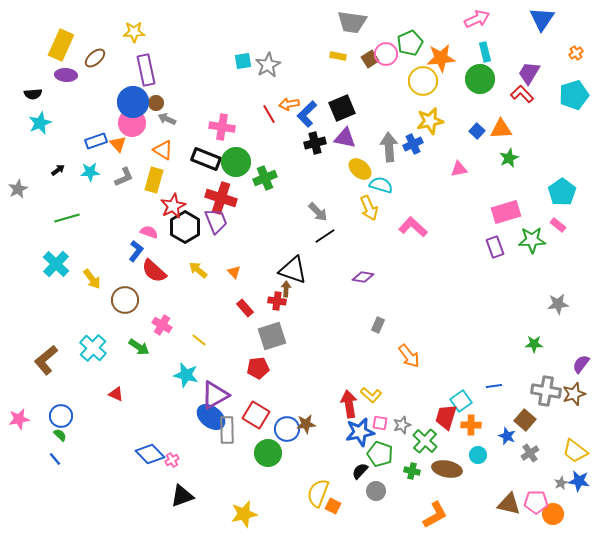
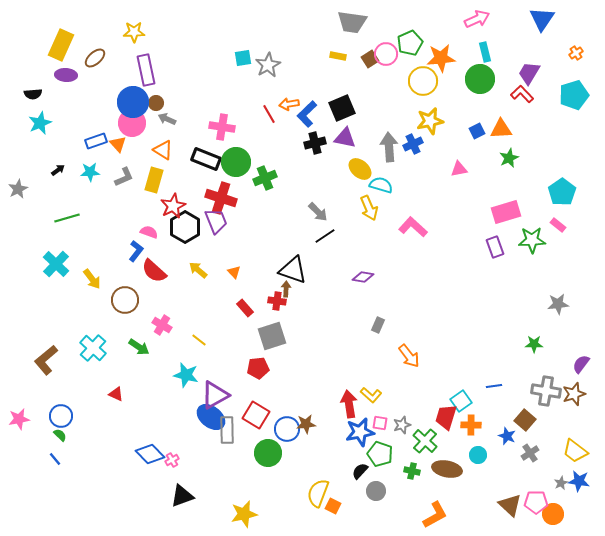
cyan square at (243, 61): moved 3 px up
blue square at (477, 131): rotated 21 degrees clockwise
brown triangle at (509, 504): moved 1 px right, 1 px down; rotated 30 degrees clockwise
